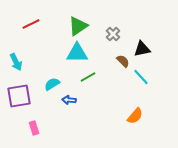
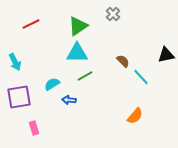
gray cross: moved 20 px up
black triangle: moved 24 px right, 6 px down
cyan arrow: moved 1 px left
green line: moved 3 px left, 1 px up
purple square: moved 1 px down
